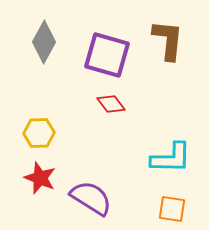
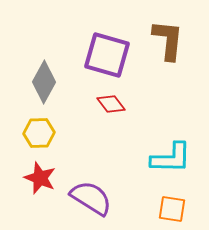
gray diamond: moved 40 px down
